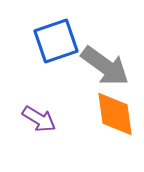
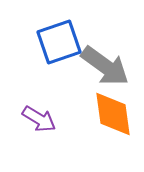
blue square: moved 3 px right, 1 px down
orange diamond: moved 2 px left
